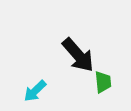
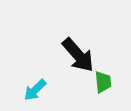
cyan arrow: moved 1 px up
